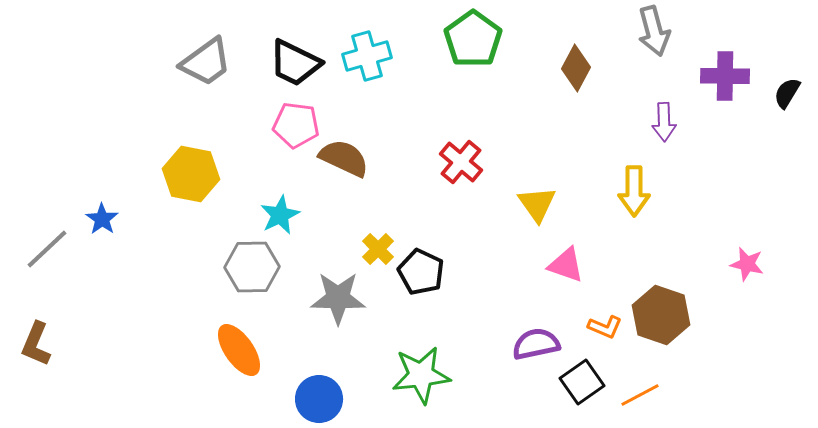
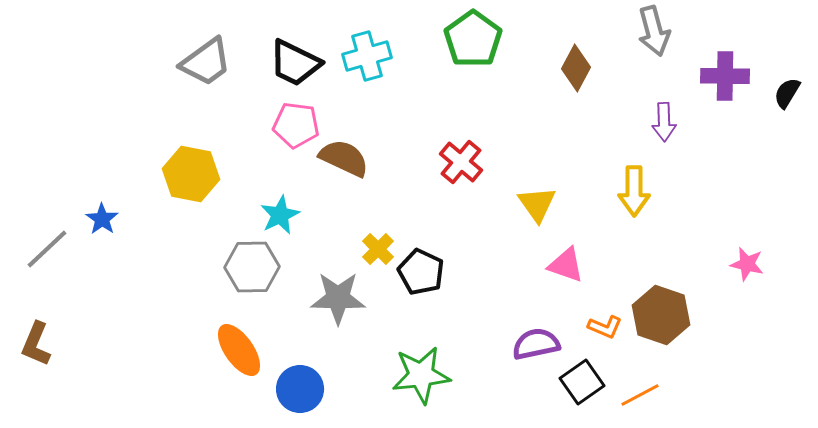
blue circle: moved 19 px left, 10 px up
